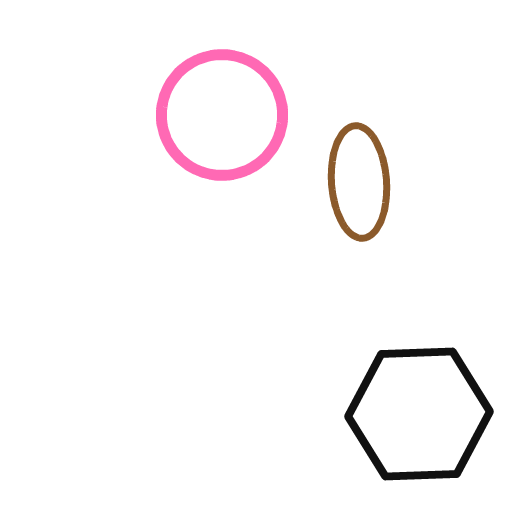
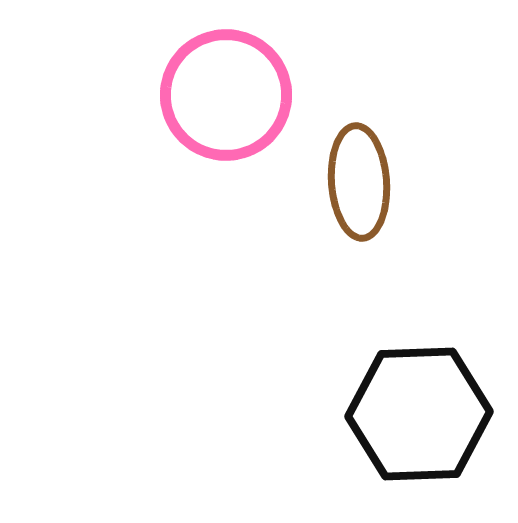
pink circle: moved 4 px right, 20 px up
